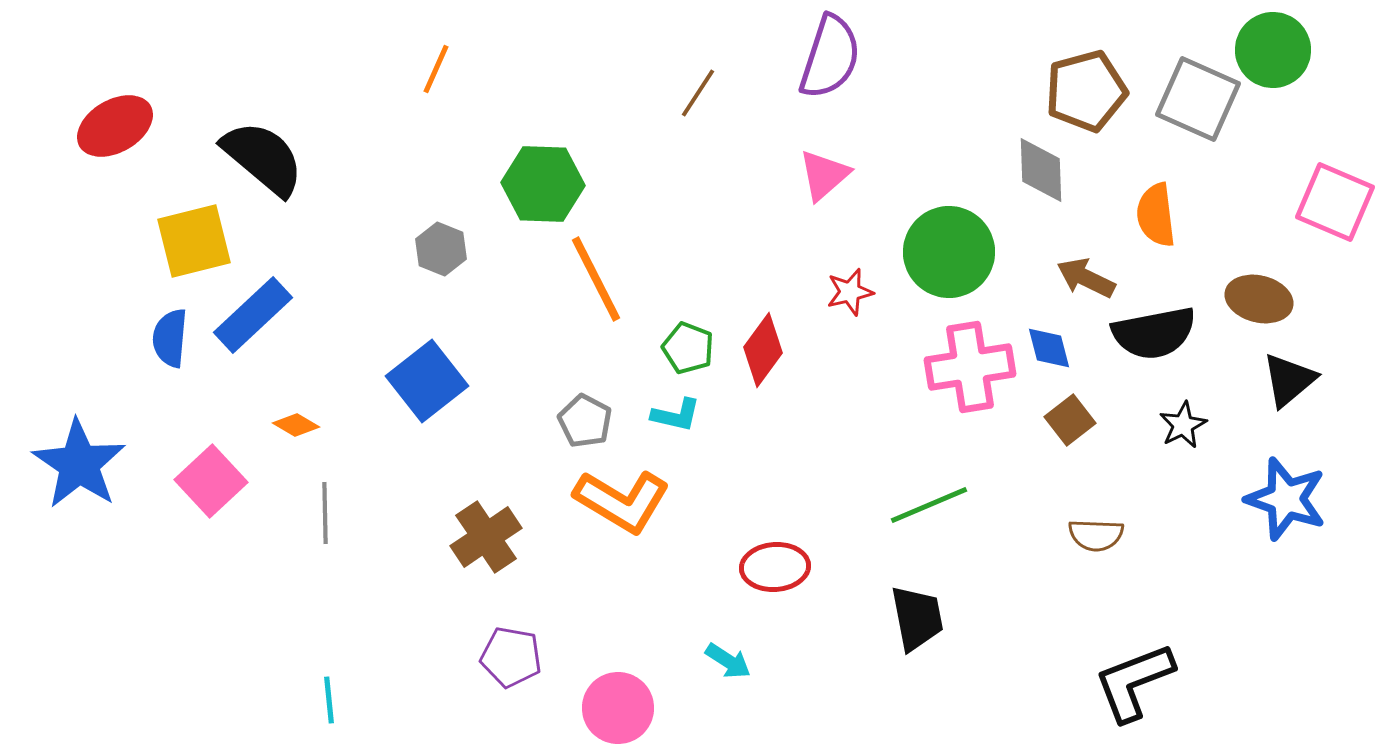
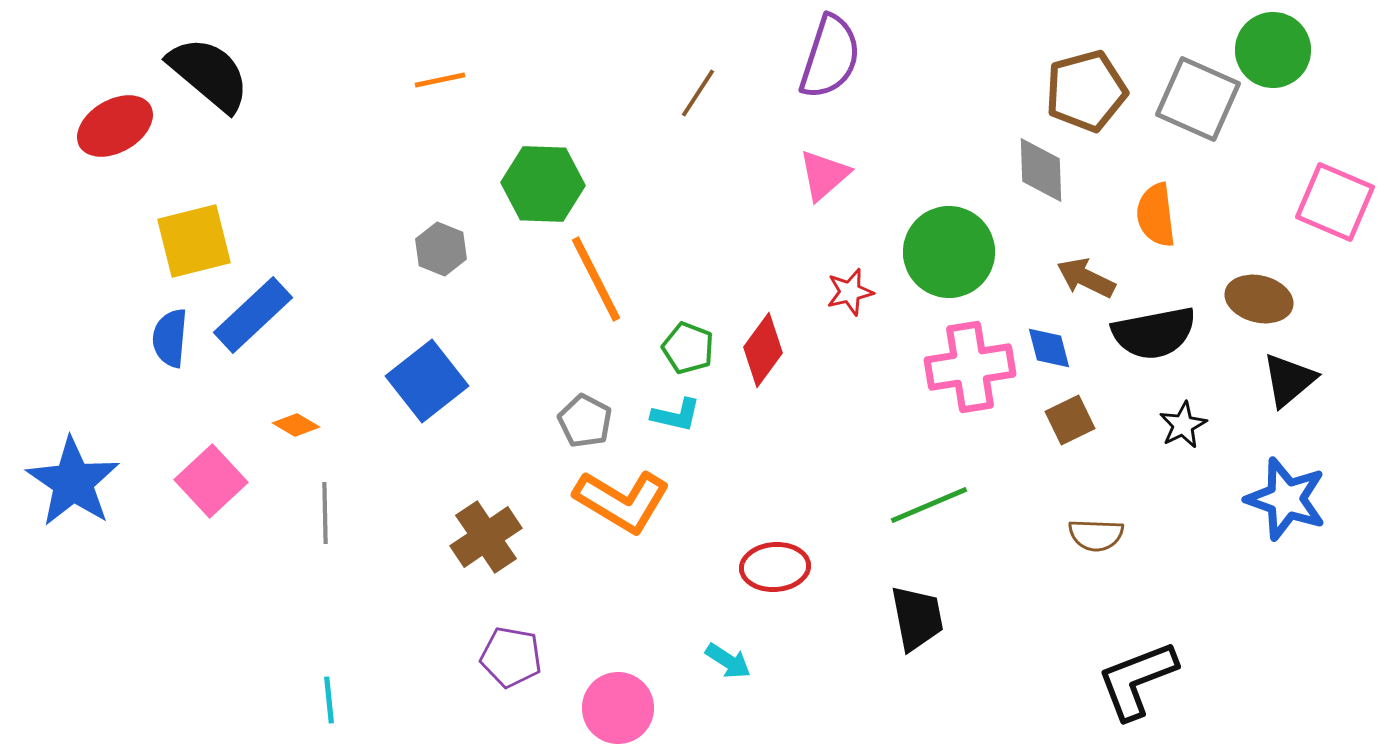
orange line at (436, 69): moved 4 px right, 11 px down; rotated 54 degrees clockwise
black semicircle at (263, 158): moved 54 px left, 84 px up
brown square at (1070, 420): rotated 12 degrees clockwise
blue star at (79, 464): moved 6 px left, 18 px down
black L-shape at (1134, 682): moved 3 px right, 2 px up
